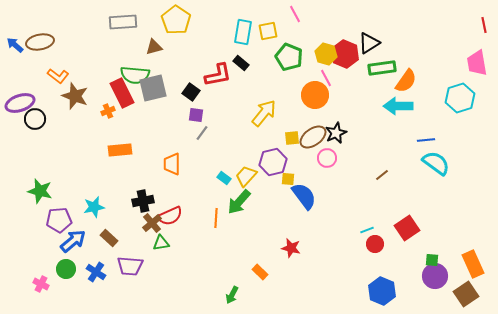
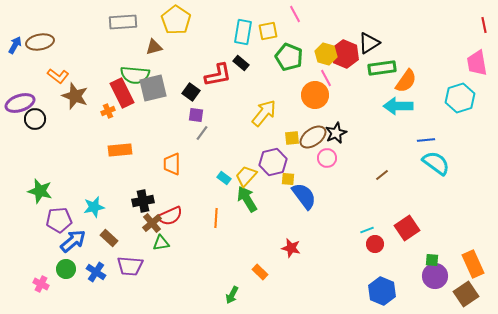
blue arrow at (15, 45): rotated 78 degrees clockwise
green arrow at (239, 202): moved 8 px right, 3 px up; rotated 108 degrees clockwise
